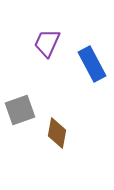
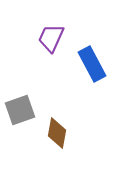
purple trapezoid: moved 4 px right, 5 px up
